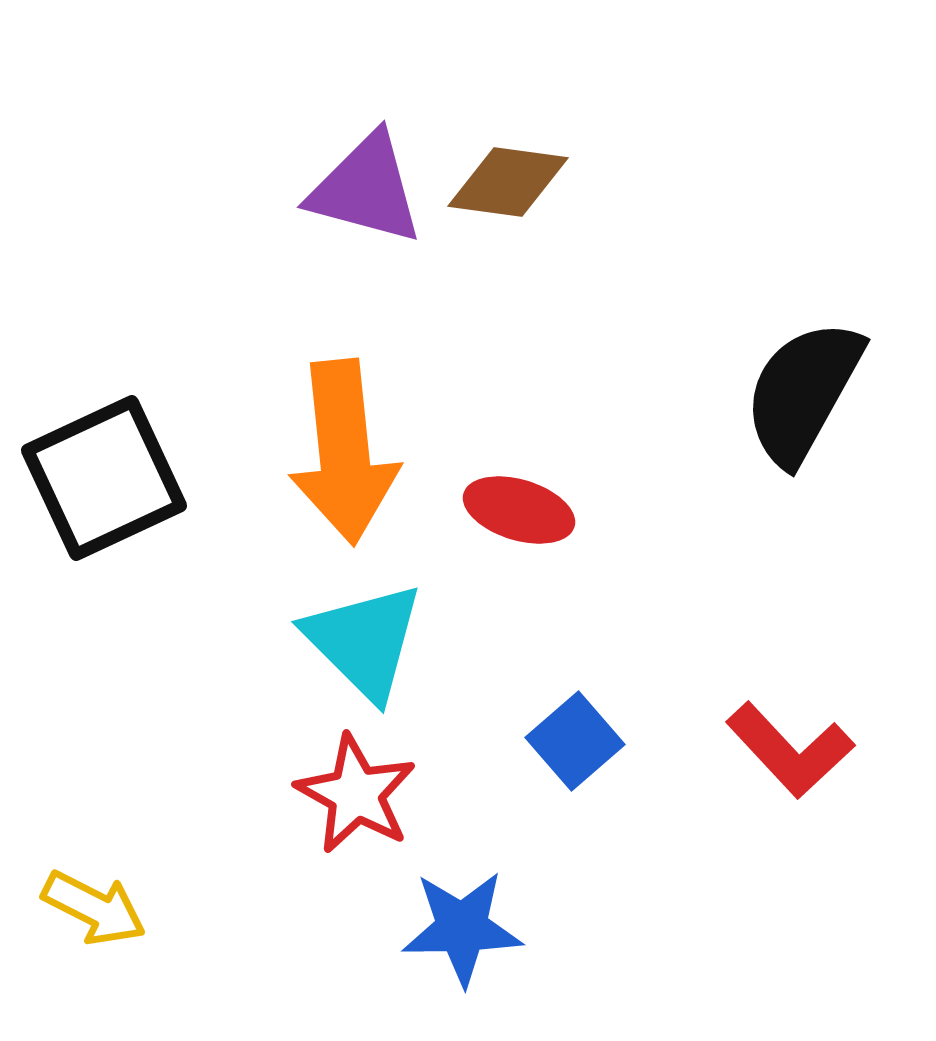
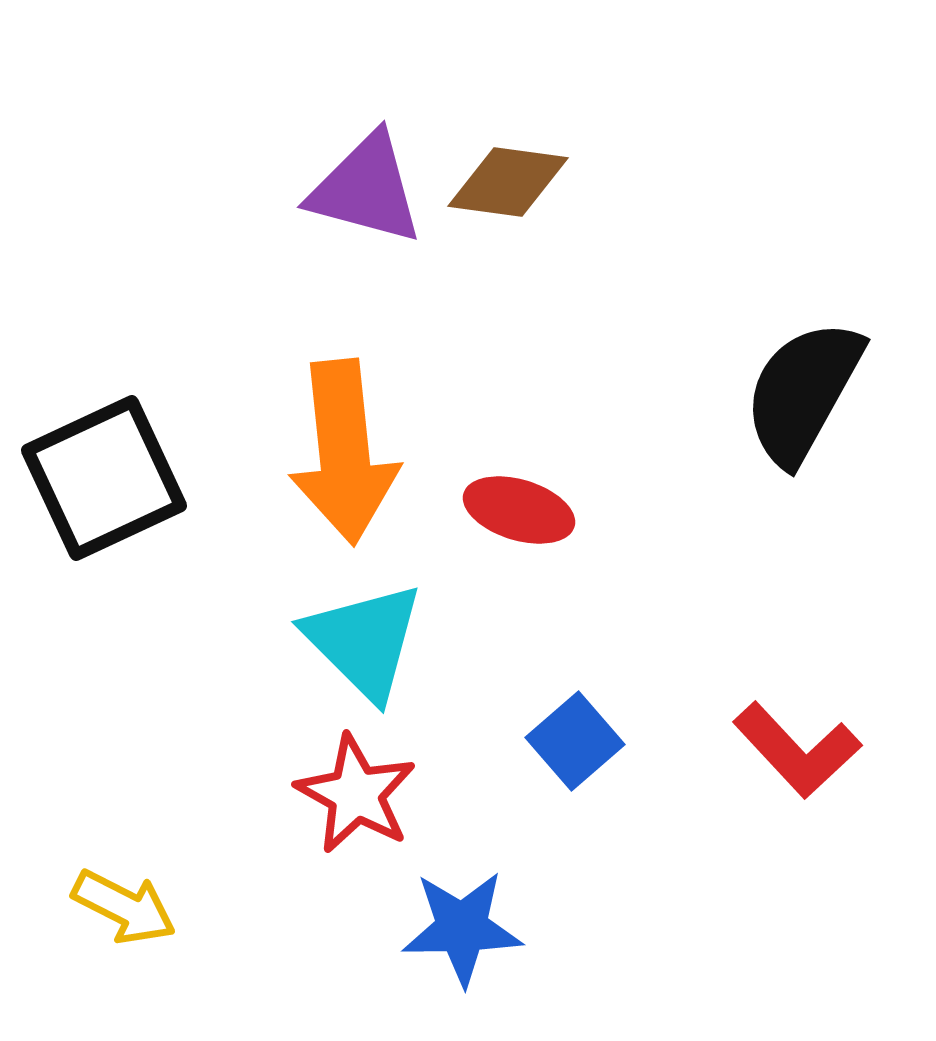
red L-shape: moved 7 px right
yellow arrow: moved 30 px right, 1 px up
